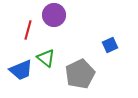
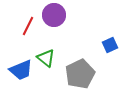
red line: moved 4 px up; rotated 12 degrees clockwise
